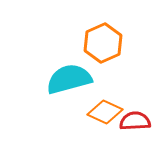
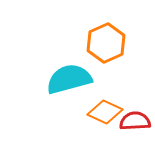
orange hexagon: moved 3 px right
